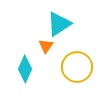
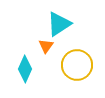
yellow circle: moved 2 px up
